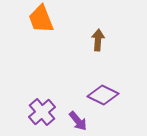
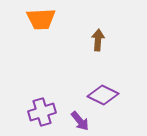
orange trapezoid: rotated 72 degrees counterclockwise
purple cross: rotated 24 degrees clockwise
purple arrow: moved 2 px right
